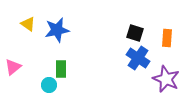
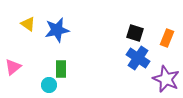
orange rectangle: rotated 18 degrees clockwise
